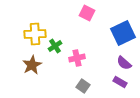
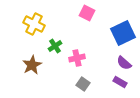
yellow cross: moved 1 px left, 10 px up; rotated 30 degrees clockwise
gray square: moved 2 px up
